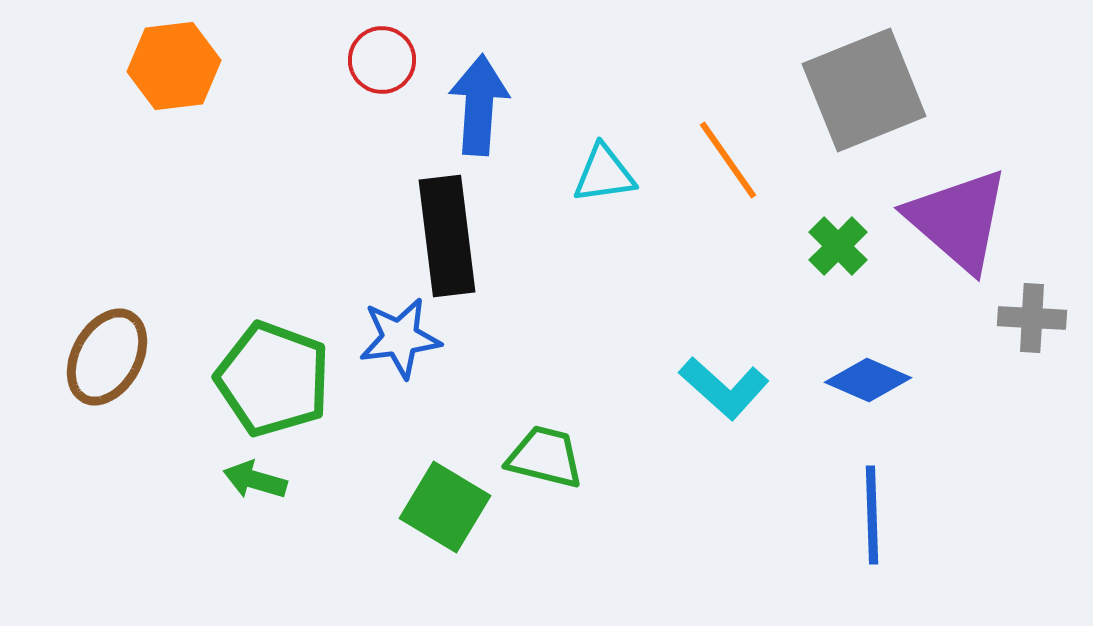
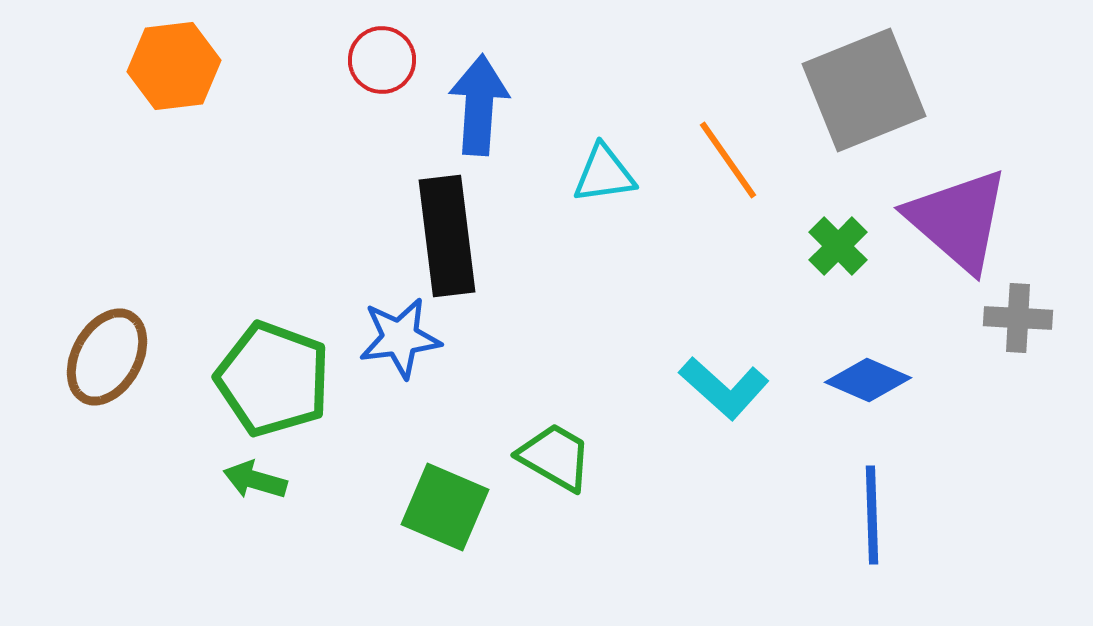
gray cross: moved 14 px left
green trapezoid: moved 10 px right; rotated 16 degrees clockwise
green square: rotated 8 degrees counterclockwise
